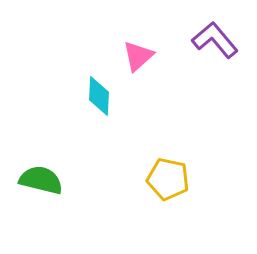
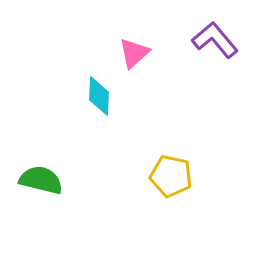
pink triangle: moved 4 px left, 3 px up
yellow pentagon: moved 3 px right, 3 px up
